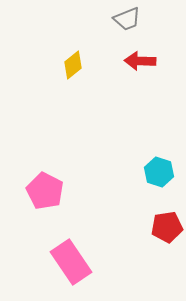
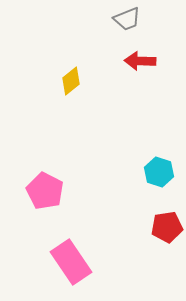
yellow diamond: moved 2 px left, 16 px down
